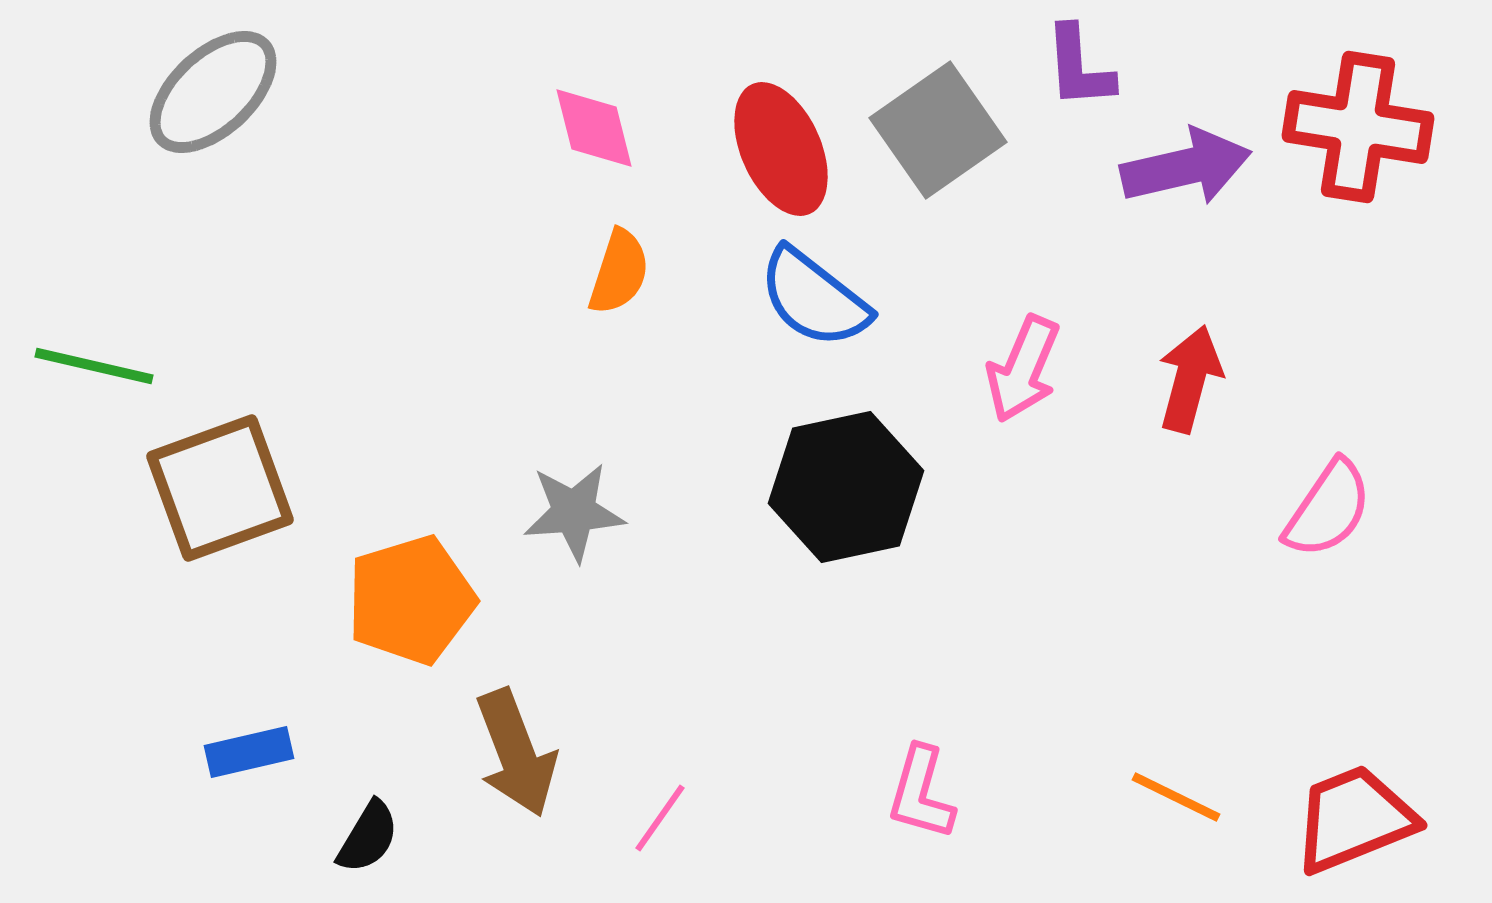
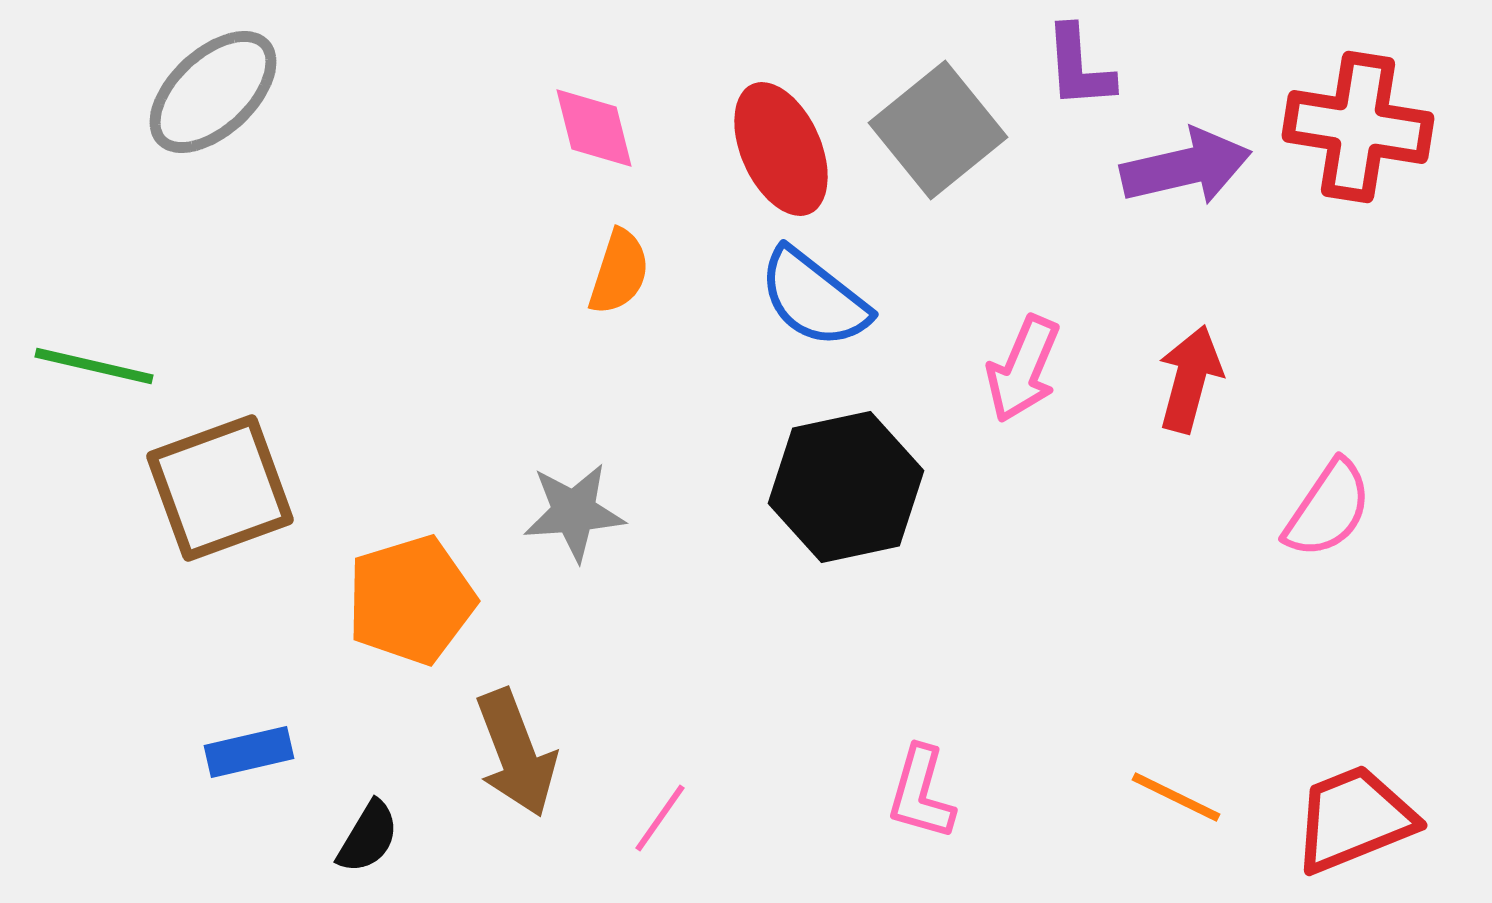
gray square: rotated 4 degrees counterclockwise
